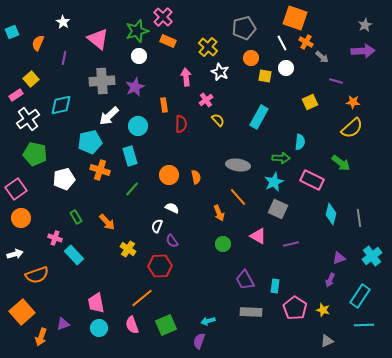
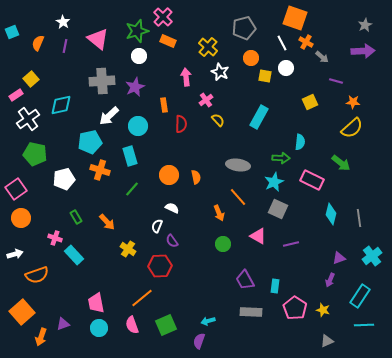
purple line at (64, 58): moved 1 px right, 12 px up
